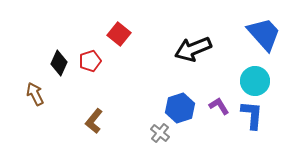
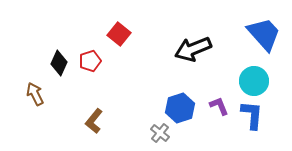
cyan circle: moved 1 px left
purple L-shape: rotated 10 degrees clockwise
